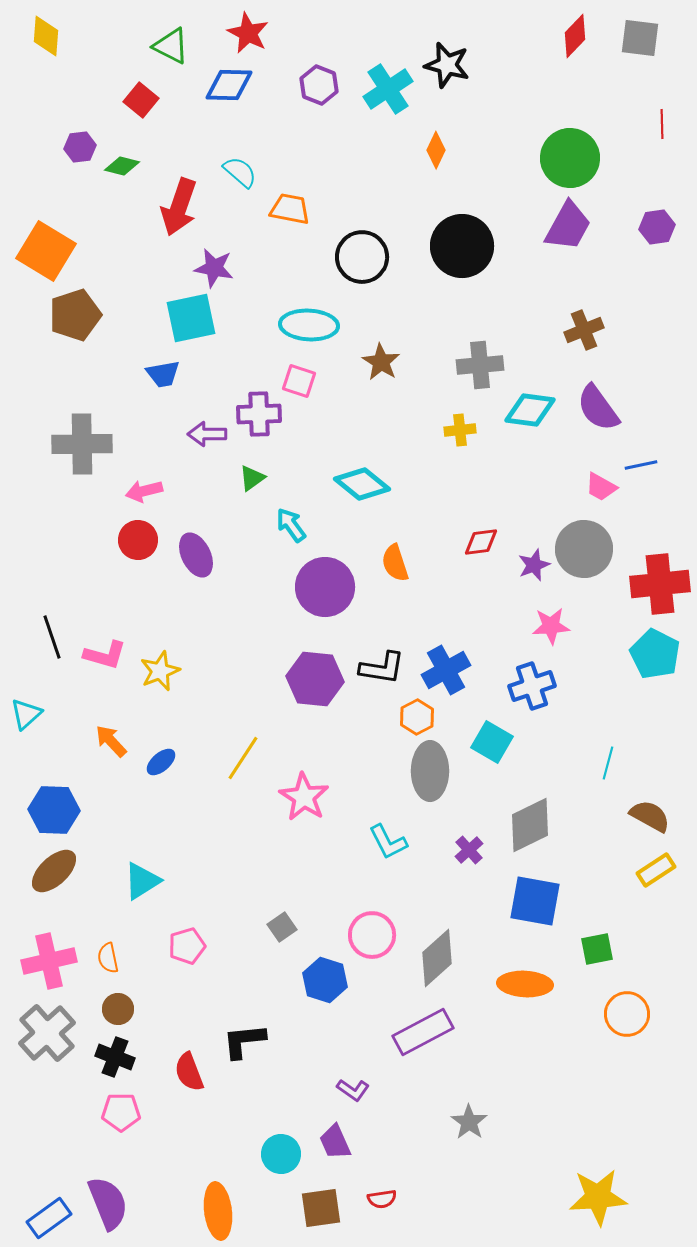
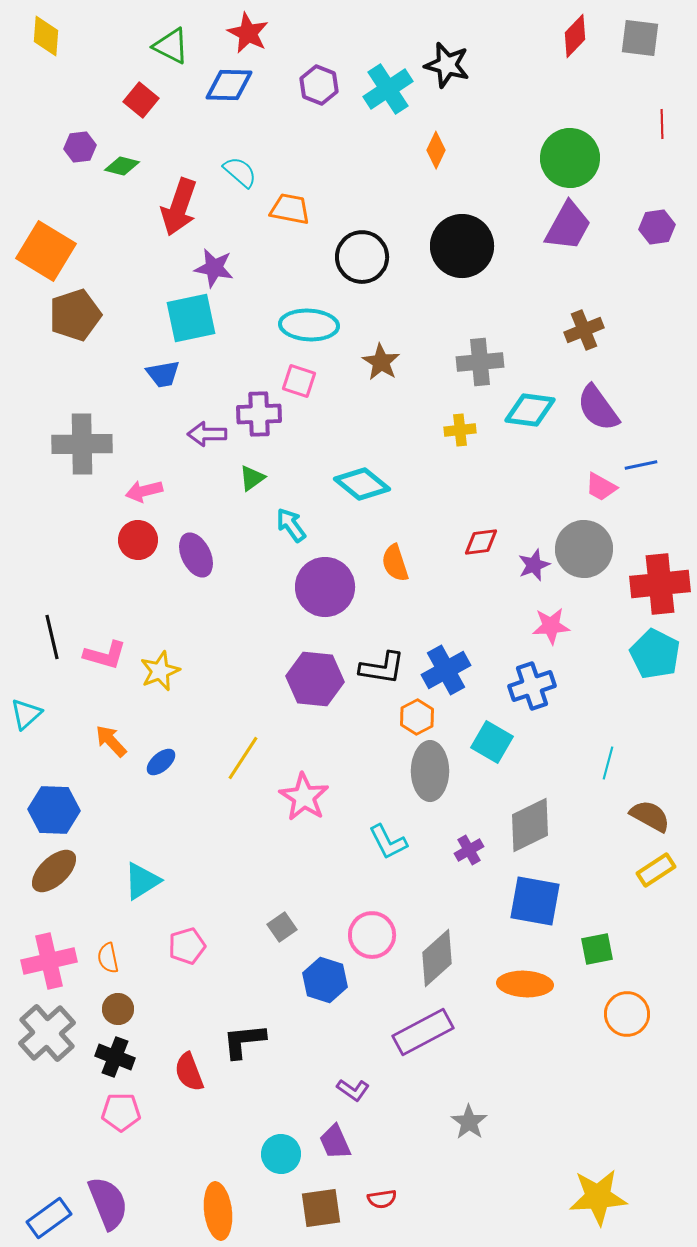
gray cross at (480, 365): moved 3 px up
black line at (52, 637): rotated 6 degrees clockwise
purple cross at (469, 850): rotated 12 degrees clockwise
